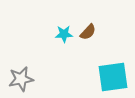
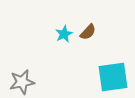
cyan star: rotated 24 degrees counterclockwise
gray star: moved 1 px right, 3 px down
